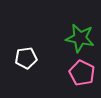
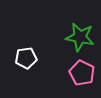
green star: moved 1 px up
